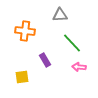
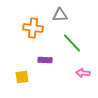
orange cross: moved 8 px right, 3 px up
purple rectangle: rotated 56 degrees counterclockwise
pink arrow: moved 4 px right, 6 px down
